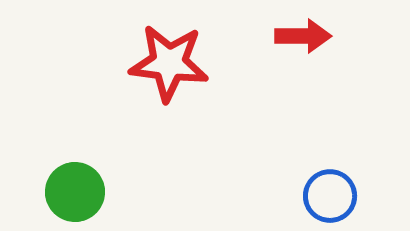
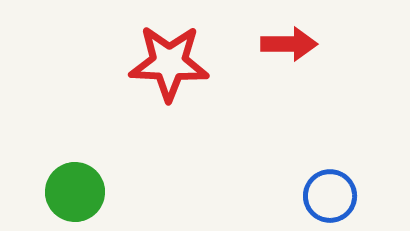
red arrow: moved 14 px left, 8 px down
red star: rotated 4 degrees counterclockwise
